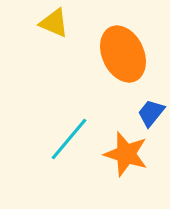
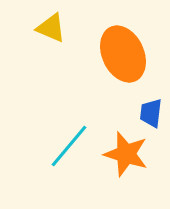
yellow triangle: moved 3 px left, 5 px down
blue trapezoid: rotated 32 degrees counterclockwise
cyan line: moved 7 px down
